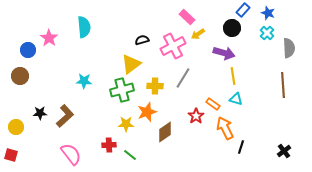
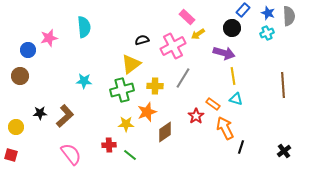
cyan cross: rotated 24 degrees clockwise
pink star: rotated 24 degrees clockwise
gray semicircle: moved 32 px up
